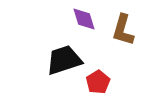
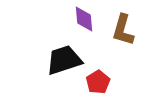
purple diamond: rotated 12 degrees clockwise
